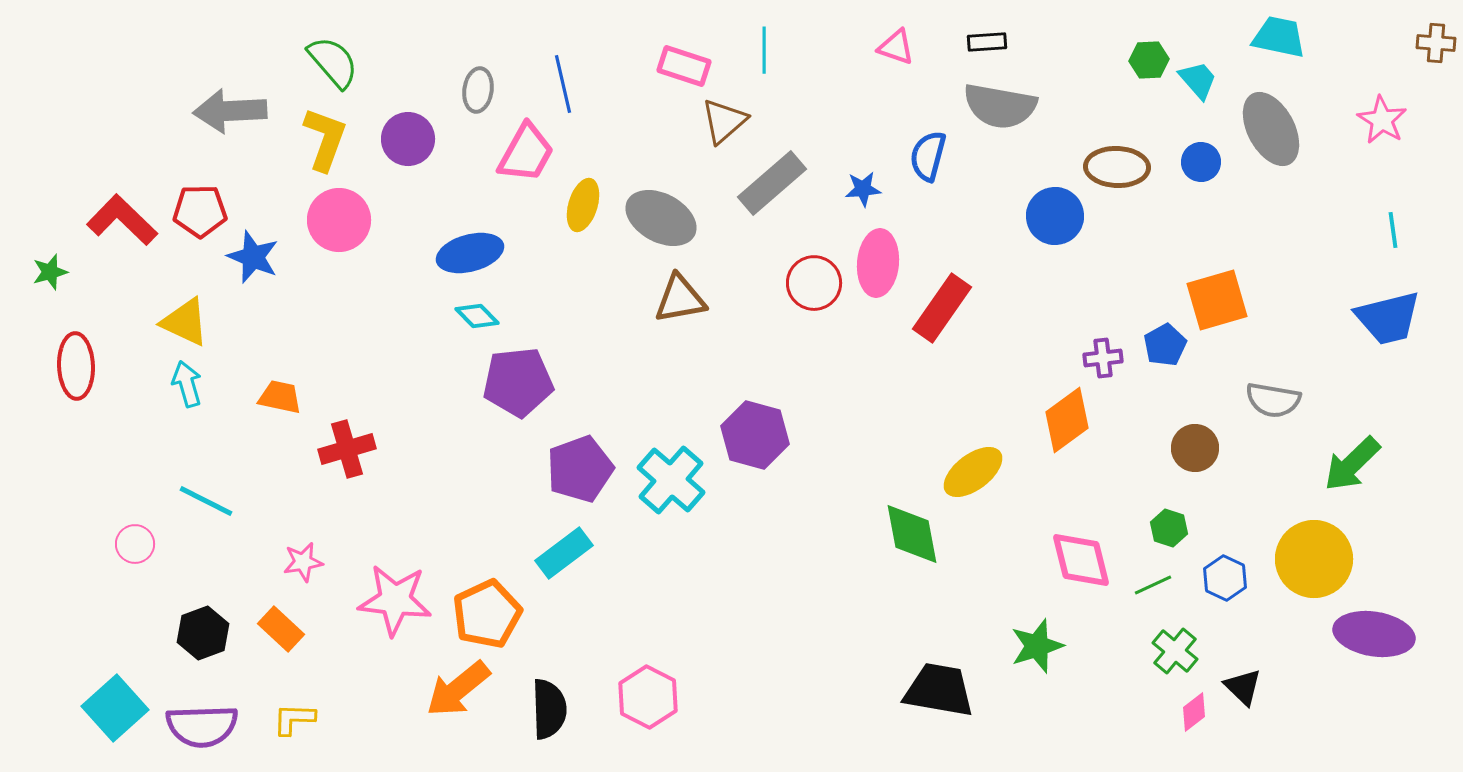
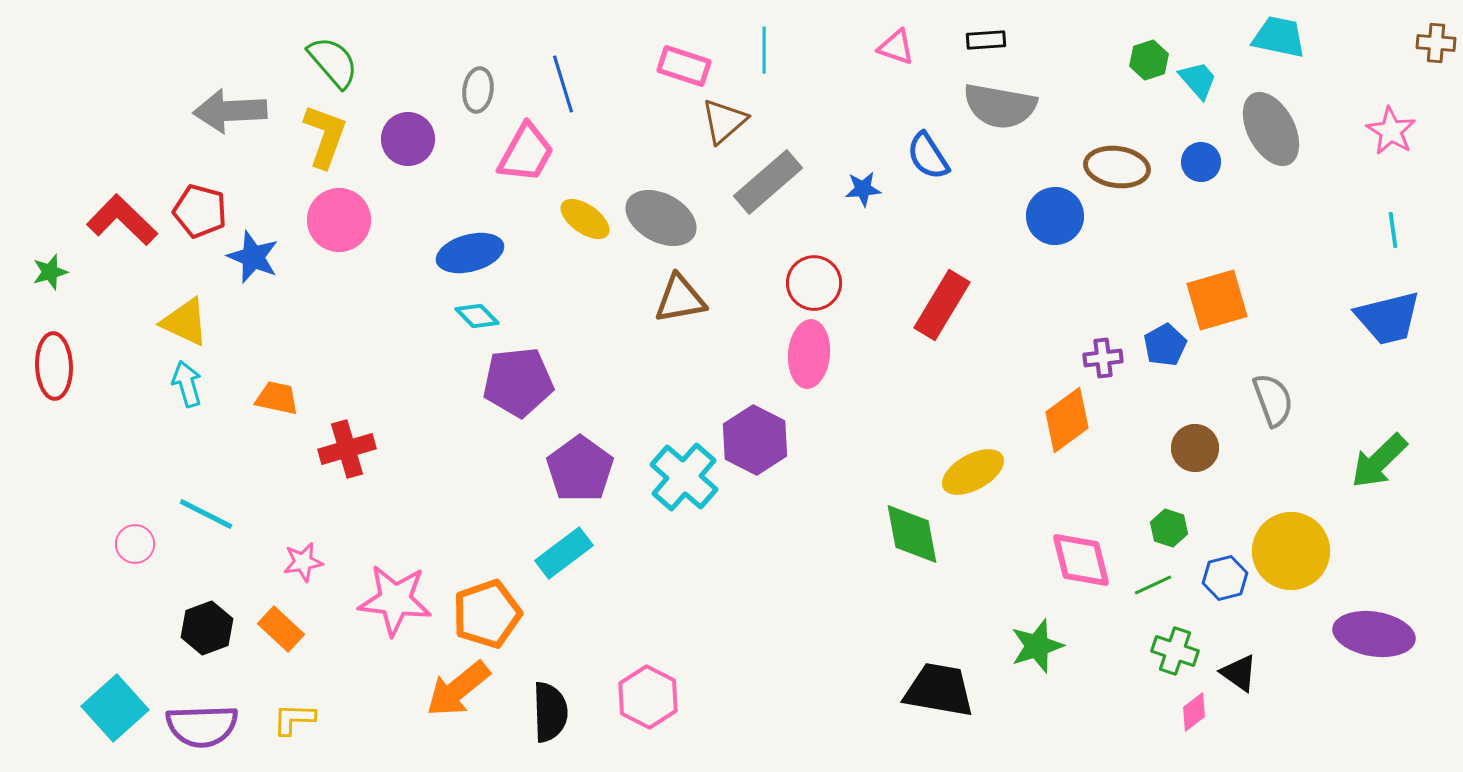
black rectangle at (987, 42): moved 1 px left, 2 px up
green hexagon at (1149, 60): rotated 15 degrees counterclockwise
blue line at (563, 84): rotated 4 degrees counterclockwise
pink star at (1382, 120): moved 9 px right, 11 px down
yellow L-shape at (325, 139): moved 3 px up
blue semicircle at (928, 156): rotated 48 degrees counterclockwise
brown ellipse at (1117, 167): rotated 6 degrees clockwise
gray rectangle at (772, 183): moved 4 px left, 1 px up
yellow ellipse at (583, 205): moved 2 px right, 14 px down; rotated 72 degrees counterclockwise
red pentagon at (200, 211): rotated 16 degrees clockwise
pink ellipse at (878, 263): moved 69 px left, 91 px down
red rectangle at (942, 308): moved 3 px up; rotated 4 degrees counterclockwise
red ellipse at (76, 366): moved 22 px left
orange trapezoid at (280, 397): moved 3 px left, 1 px down
gray semicircle at (1273, 400): rotated 120 degrees counterclockwise
purple hexagon at (755, 435): moved 5 px down; rotated 12 degrees clockwise
green arrow at (1352, 464): moved 27 px right, 3 px up
purple pentagon at (580, 469): rotated 16 degrees counterclockwise
yellow ellipse at (973, 472): rotated 8 degrees clockwise
cyan cross at (671, 480): moved 13 px right, 3 px up
cyan line at (206, 501): moved 13 px down
yellow circle at (1314, 559): moved 23 px left, 8 px up
blue hexagon at (1225, 578): rotated 21 degrees clockwise
orange pentagon at (487, 614): rotated 6 degrees clockwise
black hexagon at (203, 633): moved 4 px right, 5 px up
green cross at (1175, 651): rotated 21 degrees counterclockwise
black triangle at (1243, 687): moved 4 px left, 14 px up; rotated 9 degrees counterclockwise
black semicircle at (549, 709): moved 1 px right, 3 px down
